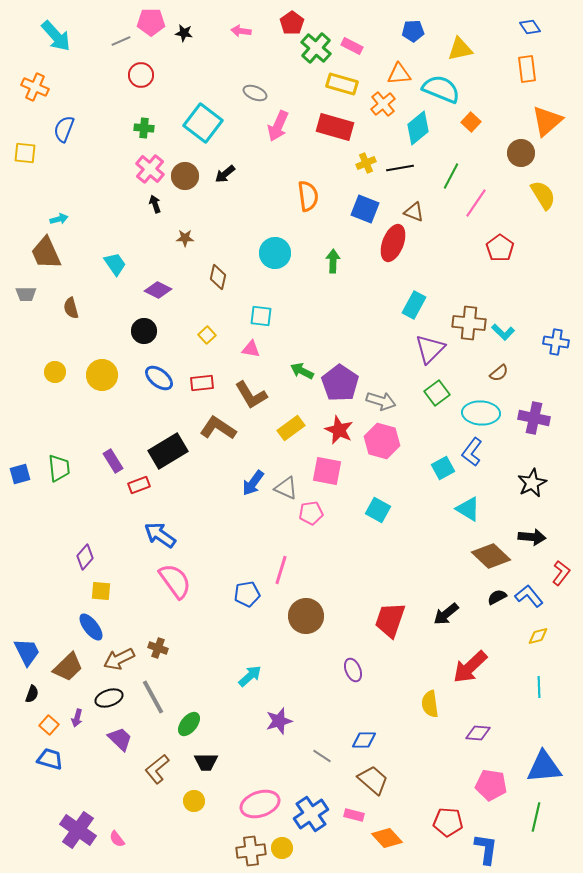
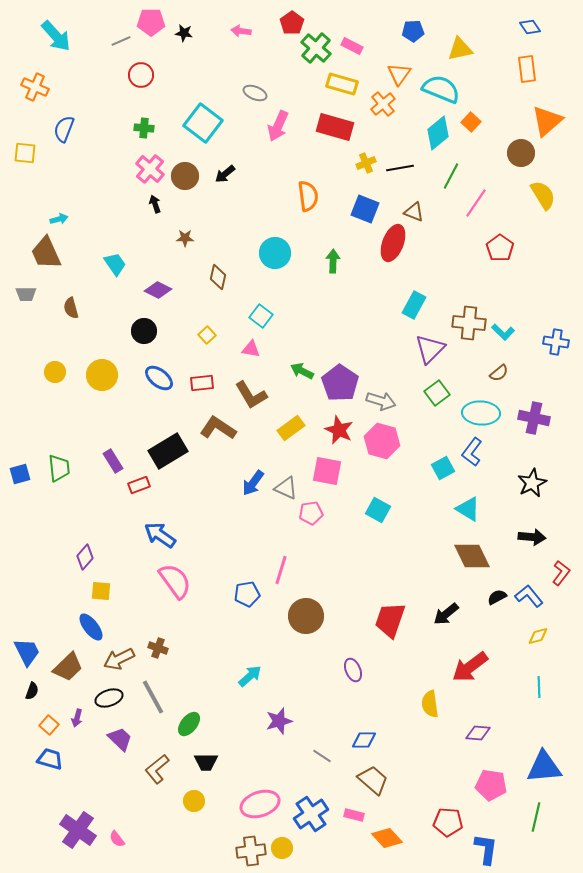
orange triangle at (399, 74): rotated 50 degrees counterclockwise
cyan diamond at (418, 128): moved 20 px right, 5 px down
cyan square at (261, 316): rotated 30 degrees clockwise
brown diamond at (491, 556): moved 19 px left; rotated 21 degrees clockwise
red arrow at (470, 667): rotated 6 degrees clockwise
black semicircle at (32, 694): moved 3 px up
